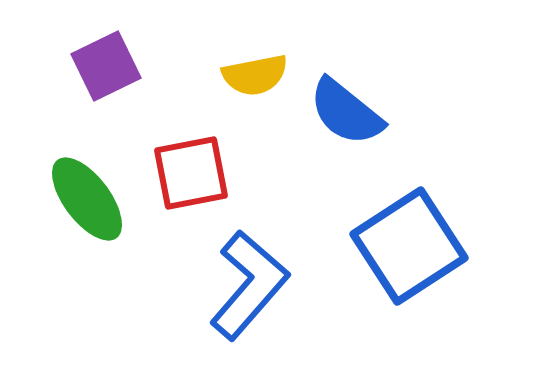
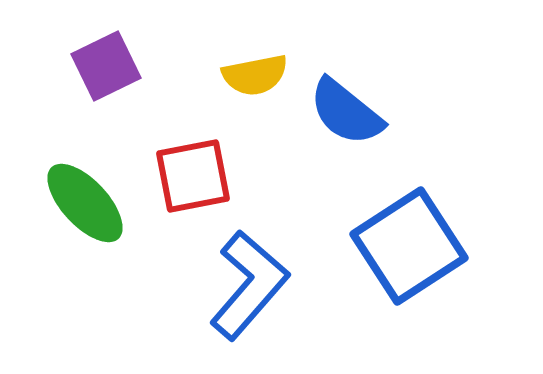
red square: moved 2 px right, 3 px down
green ellipse: moved 2 px left, 4 px down; rotated 6 degrees counterclockwise
